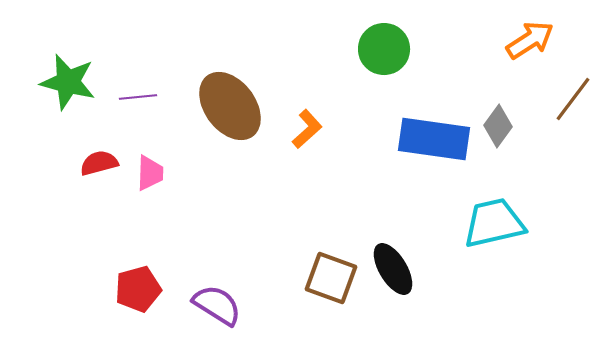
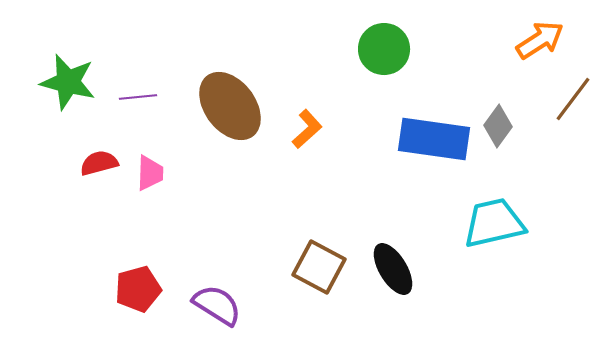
orange arrow: moved 10 px right
brown square: moved 12 px left, 11 px up; rotated 8 degrees clockwise
